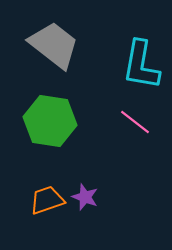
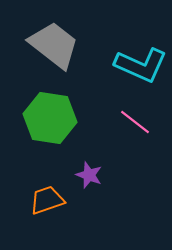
cyan L-shape: rotated 76 degrees counterclockwise
green hexagon: moved 3 px up
purple star: moved 4 px right, 22 px up
